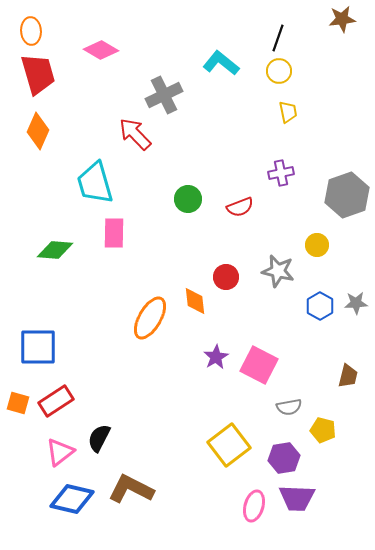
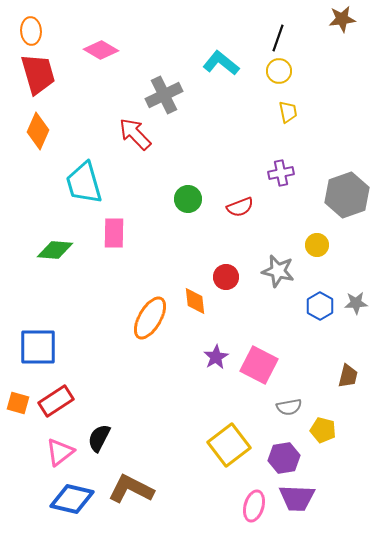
cyan trapezoid at (95, 183): moved 11 px left
